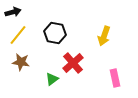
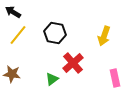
black arrow: rotated 133 degrees counterclockwise
brown star: moved 9 px left, 12 px down
